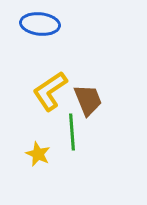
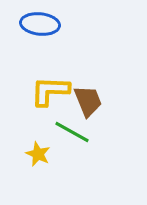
yellow L-shape: rotated 36 degrees clockwise
brown trapezoid: moved 1 px down
green line: rotated 57 degrees counterclockwise
